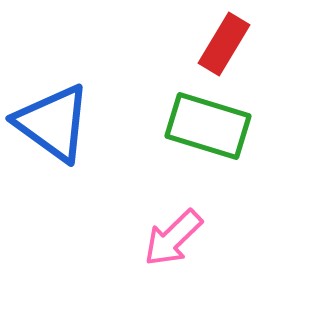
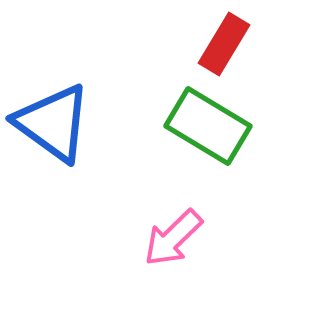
green rectangle: rotated 14 degrees clockwise
